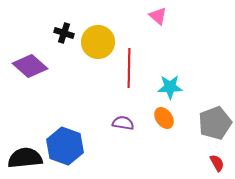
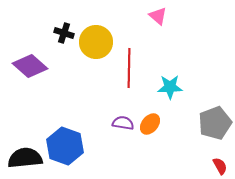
yellow circle: moved 2 px left
orange ellipse: moved 14 px left, 6 px down; rotated 75 degrees clockwise
red semicircle: moved 3 px right, 3 px down
